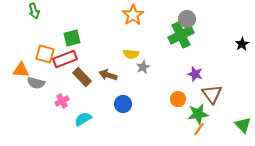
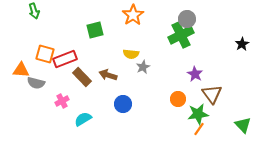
green square: moved 23 px right, 8 px up
purple star: rotated 14 degrees clockwise
